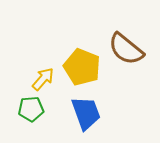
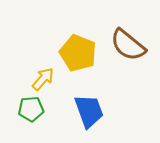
brown semicircle: moved 2 px right, 4 px up
yellow pentagon: moved 4 px left, 14 px up
blue trapezoid: moved 3 px right, 2 px up
